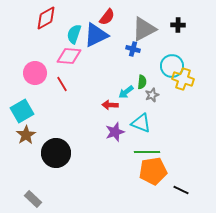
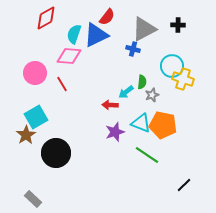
cyan square: moved 14 px right, 6 px down
green line: moved 3 px down; rotated 35 degrees clockwise
orange pentagon: moved 10 px right, 46 px up; rotated 20 degrees clockwise
black line: moved 3 px right, 5 px up; rotated 70 degrees counterclockwise
